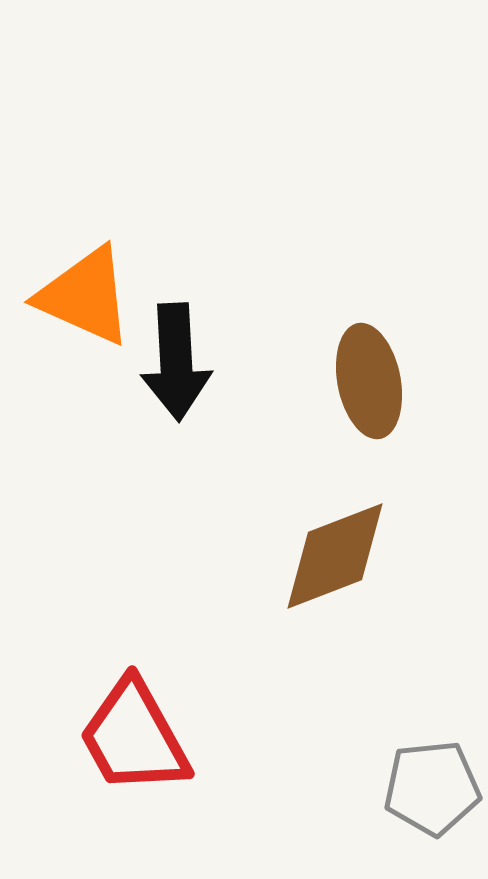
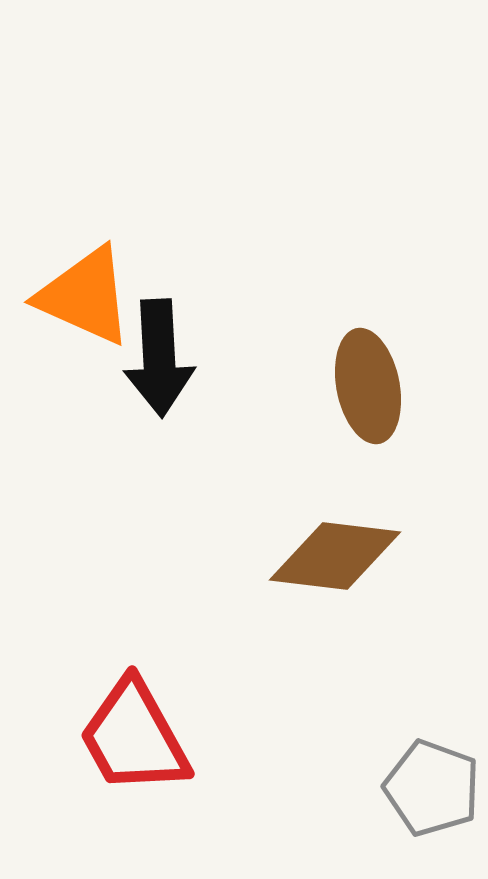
black arrow: moved 17 px left, 4 px up
brown ellipse: moved 1 px left, 5 px down
brown diamond: rotated 28 degrees clockwise
gray pentagon: rotated 26 degrees clockwise
